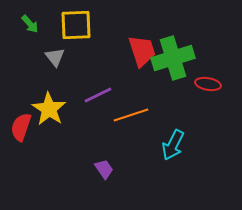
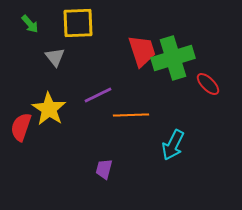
yellow square: moved 2 px right, 2 px up
red ellipse: rotated 35 degrees clockwise
orange line: rotated 16 degrees clockwise
purple trapezoid: rotated 130 degrees counterclockwise
